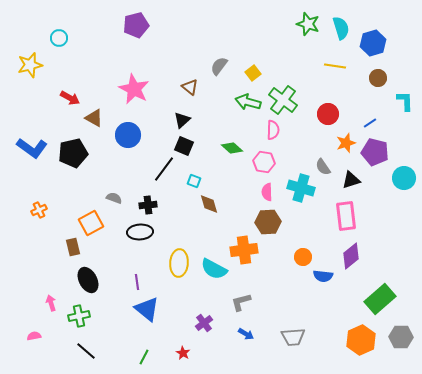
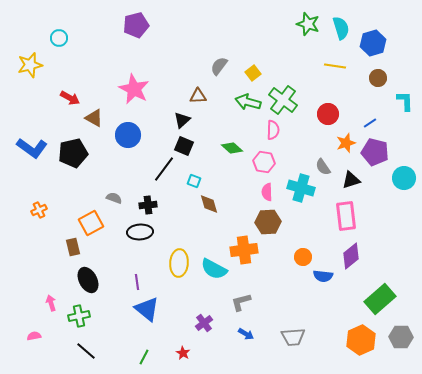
brown triangle at (190, 87): moved 8 px right, 9 px down; rotated 42 degrees counterclockwise
